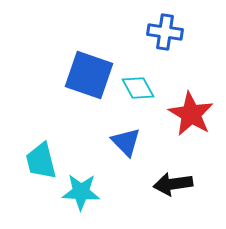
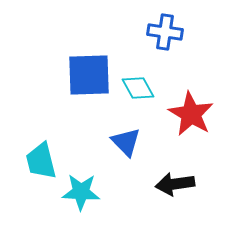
blue square: rotated 21 degrees counterclockwise
black arrow: moved 2 px right
